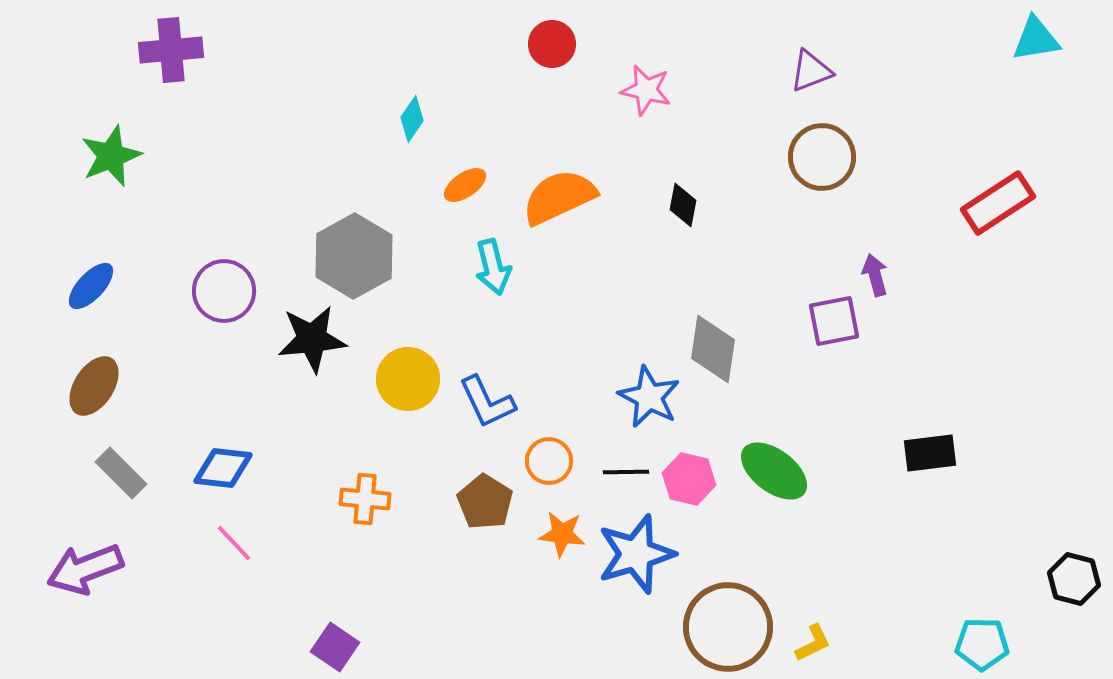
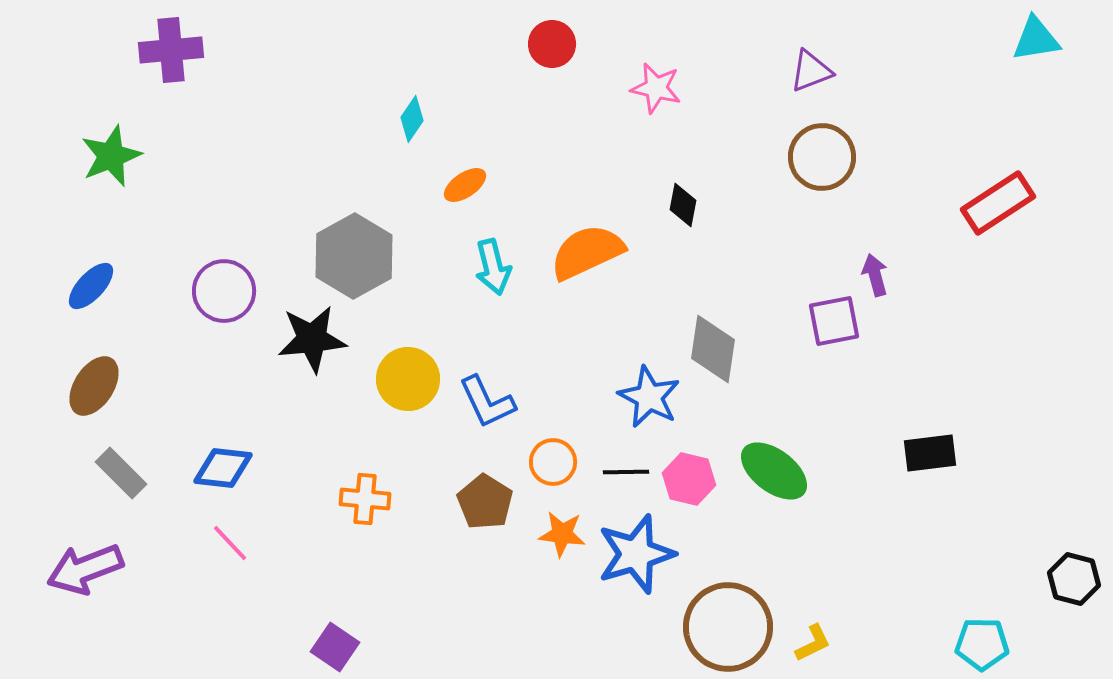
pink star at (646, 90): moved 10 px right, 2 px up
orange semicircle at (559, 197): moved 28 px right, 55 px down
orange circle at (549, 461): moved 4 px right, 1 px down
pink line at (234, 543): moved 4 px left
